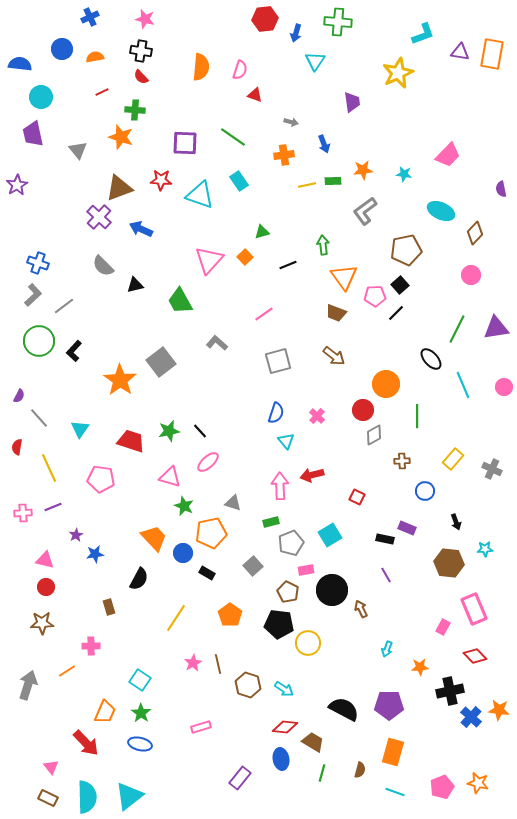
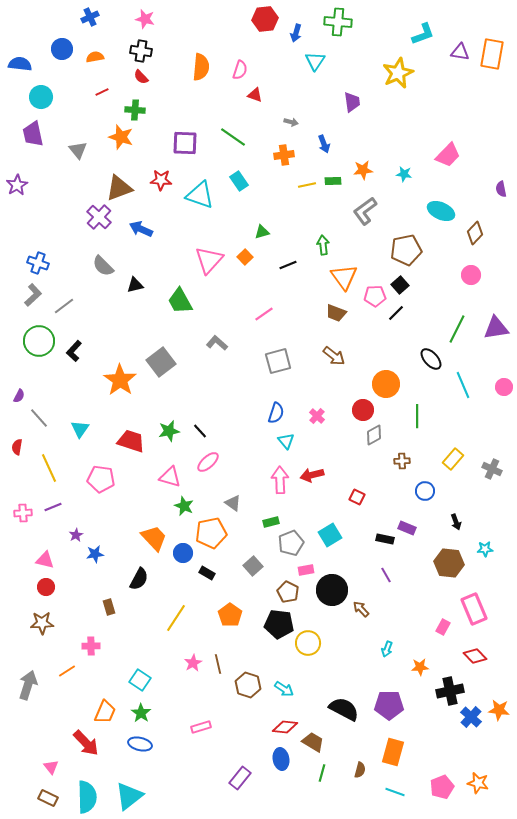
pink arrow at (280, 486): moved 6 px up
gray triangle at (233, 503): rotated 18 degrees clockwise
brown arrow at (361, 609): rotated 18 degrees counterclockwise
